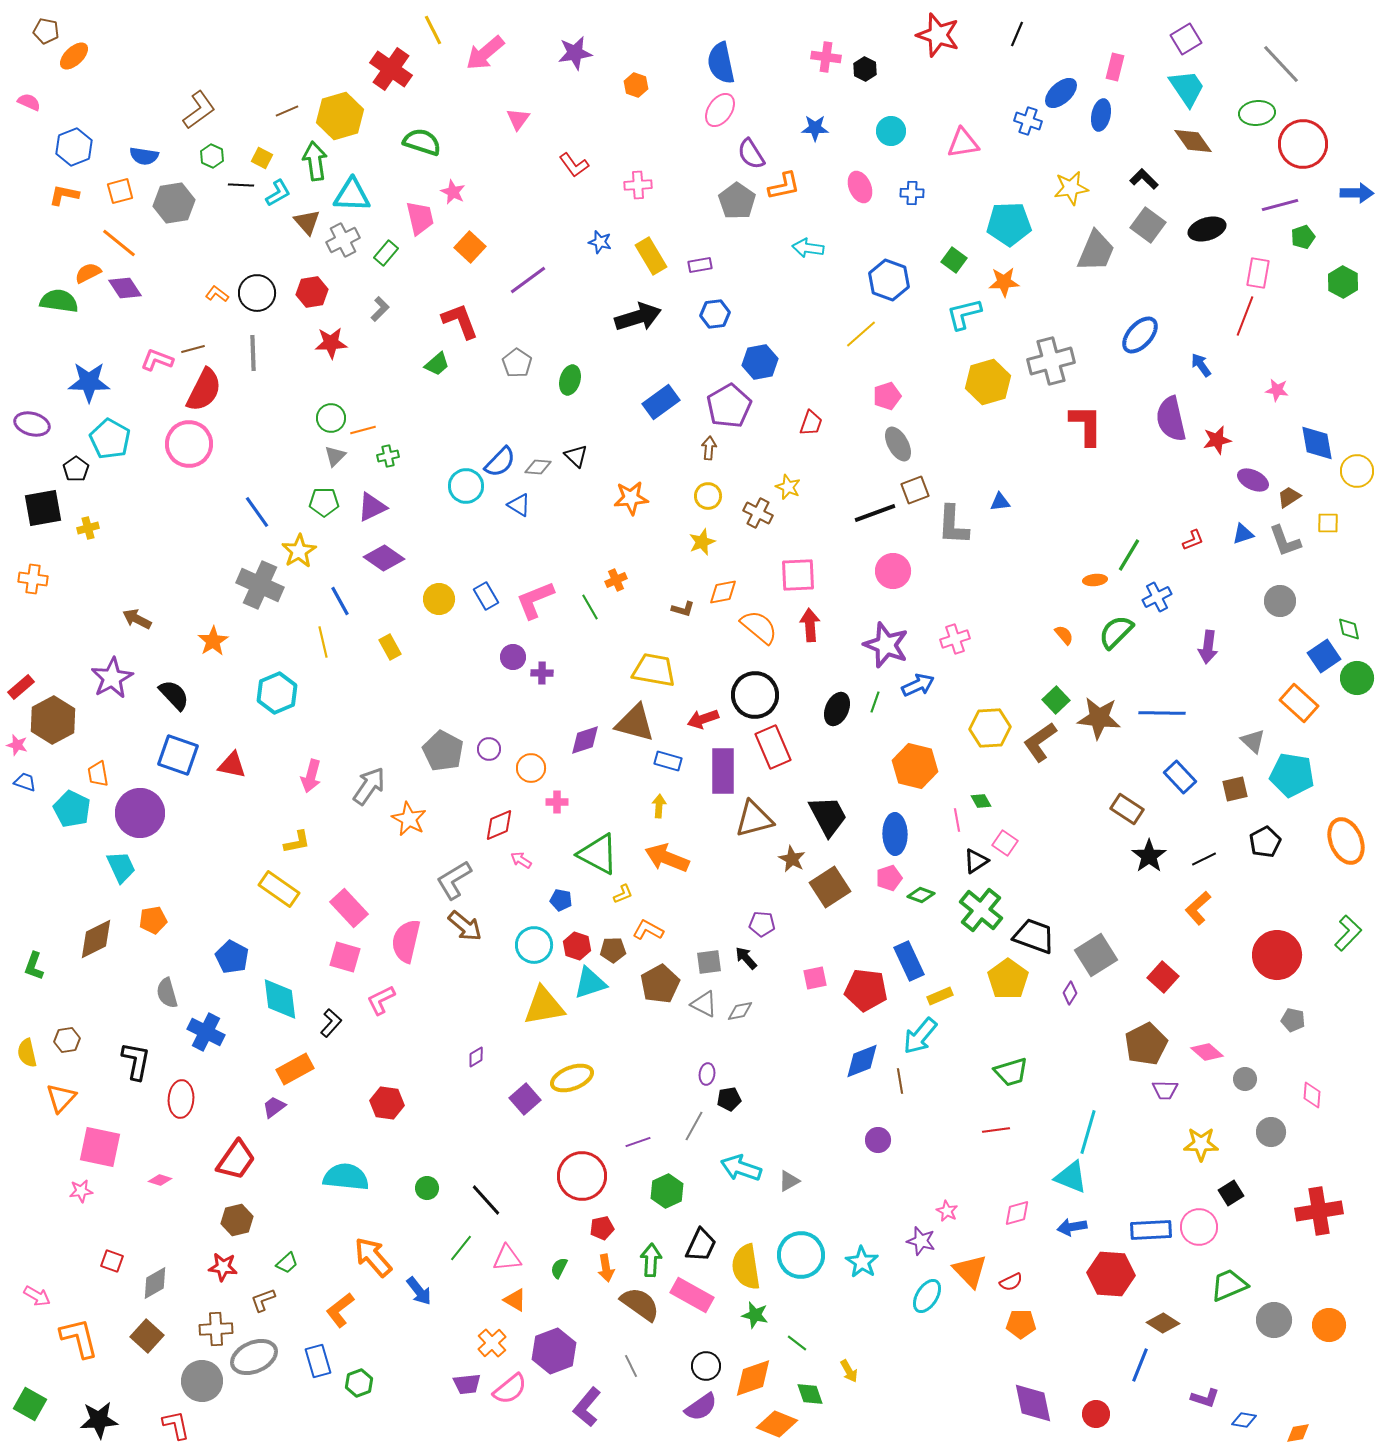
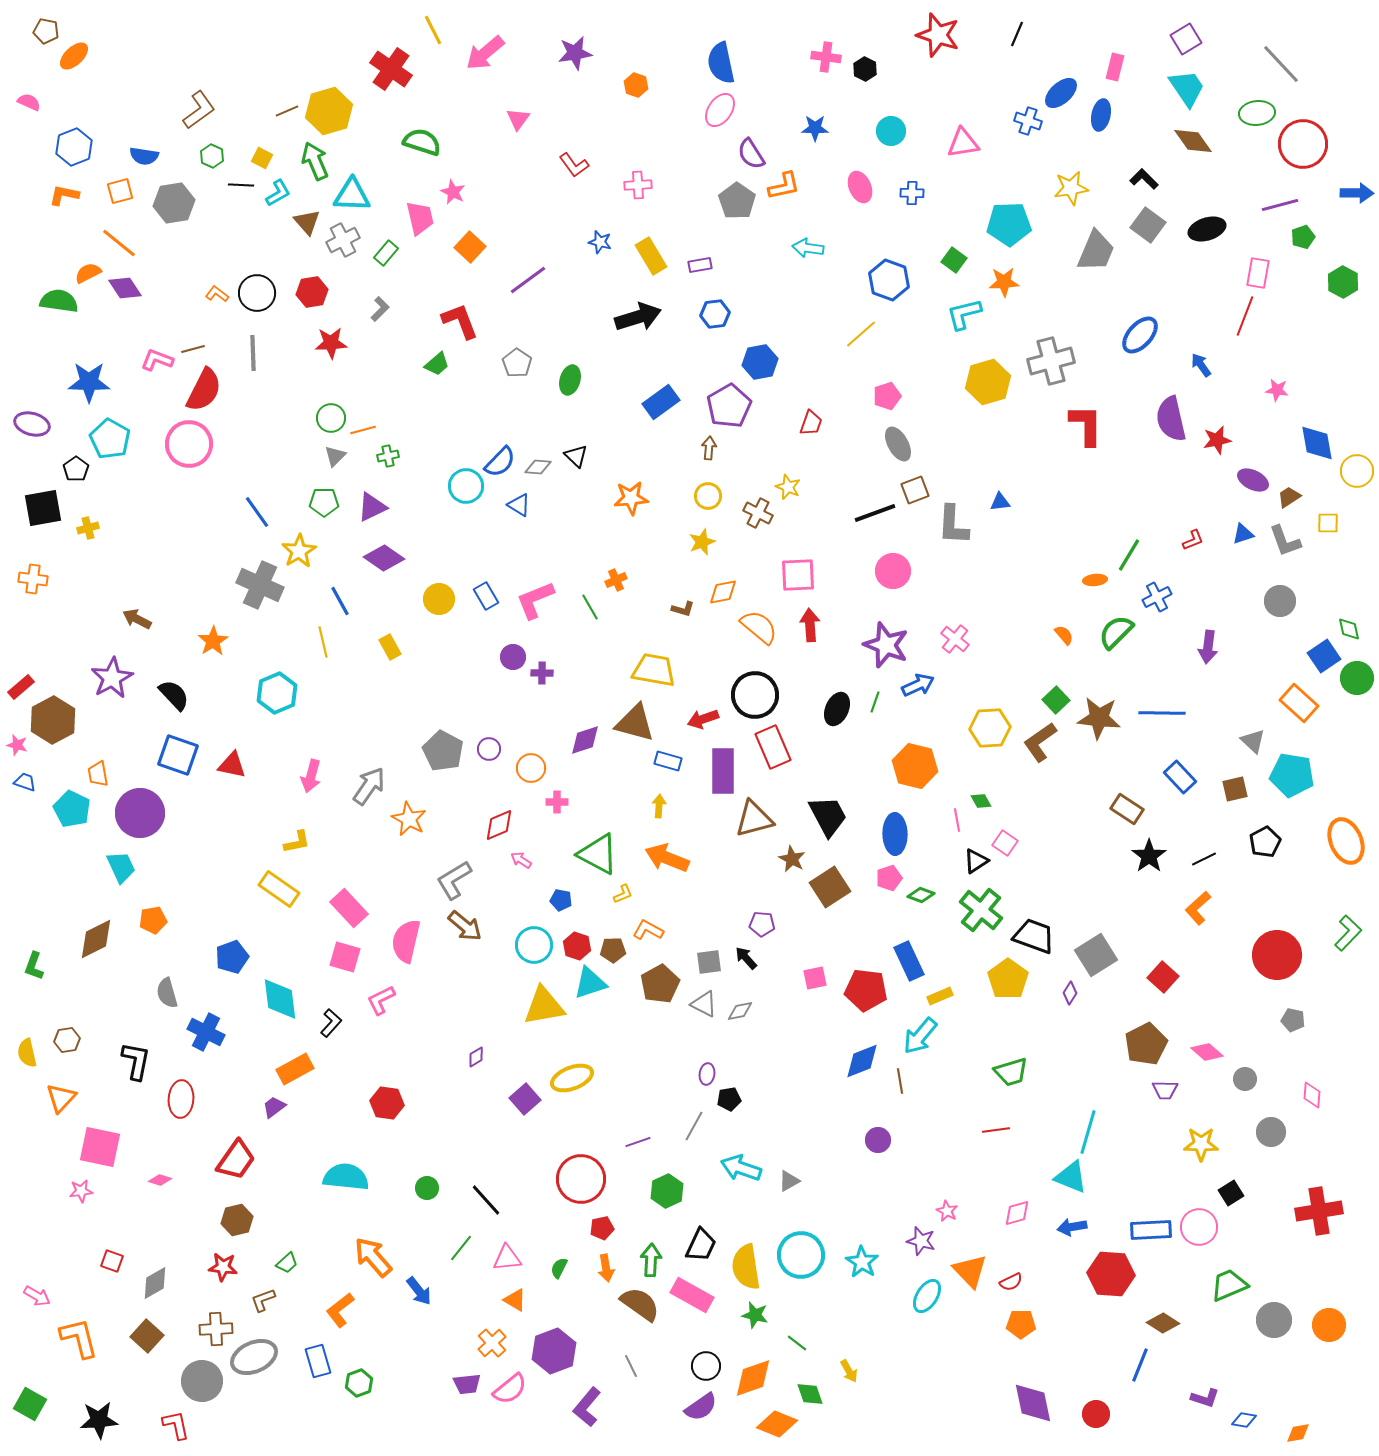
yellow hexagon at (340, 116): moved 11 px left, 5 px up
green arrow at (315, 161): rotated 15 degrees counterclockwise
pink cross at (955, 639): rotated 32 degrees counterclockwise
blue pentagon at (232, 957): rotated 24 degrees clockwise
red circle at (582, 1176): moved 1 px left, 3 px down
